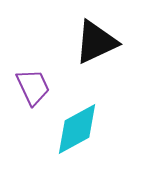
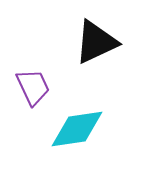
cyan diamond: rotated 20 degrees clockwise
